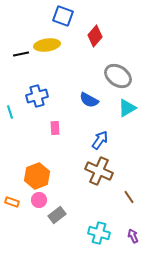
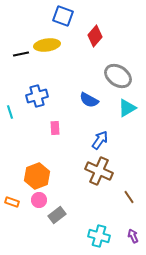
cyan cross: moved 3 px down
